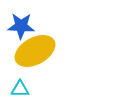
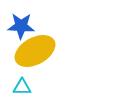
cyan triangle: moved 2 px right, 2 px up
